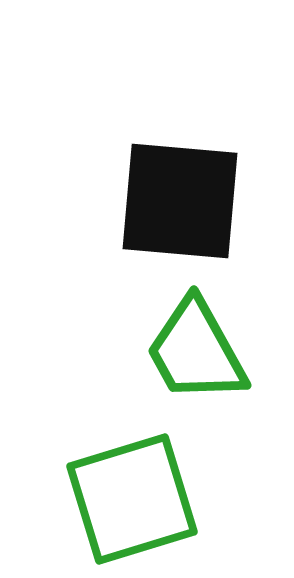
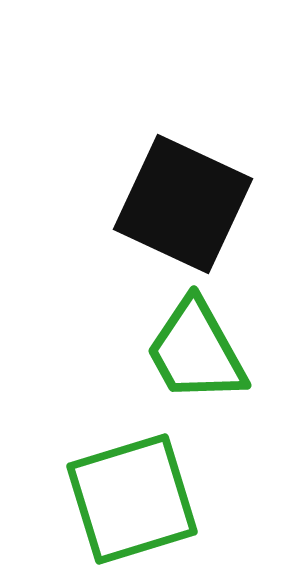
black square: moved 3 px right, 3 px down; rotated 20 degrees clockwise
